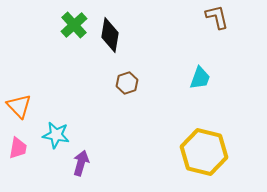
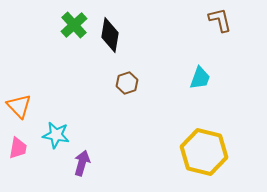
brown L-shape: moved 3 px right, 3 px down
purple arrow: moved 1 px right
